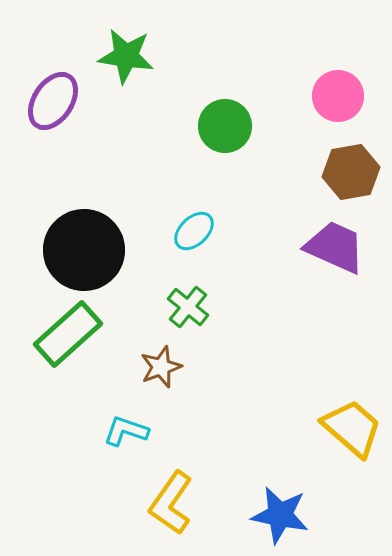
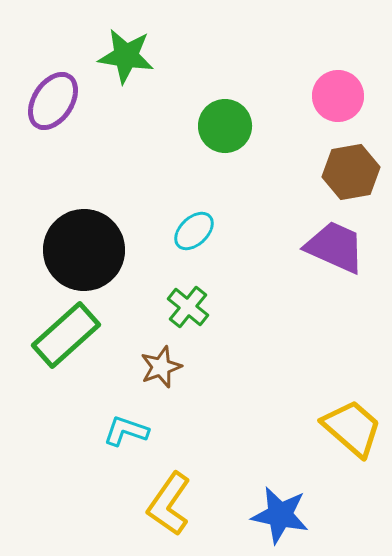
green rectangle: moved 2 px left, 1 px down
yellow L-shape: moved 2 px left, 1 px down
